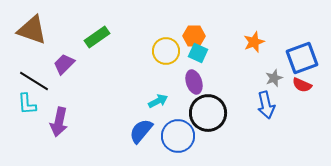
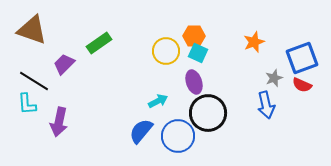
green rectangle: moved 2 px right, 6 px down
